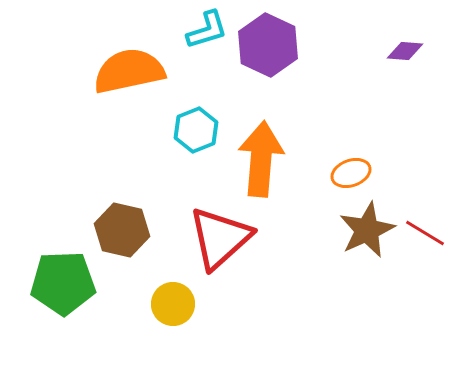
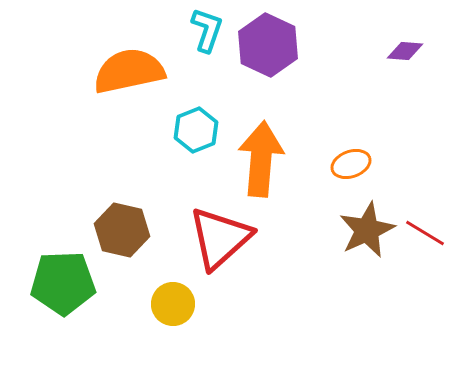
cyan L-shape: rotated 54 degrees counterclockwise
orange ellipse: moved 9 px up
